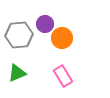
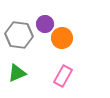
gray hexagon: rotated 12 degrees clockwise
pink rectangle: rotated 60 degrees clockwise
